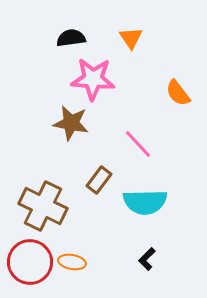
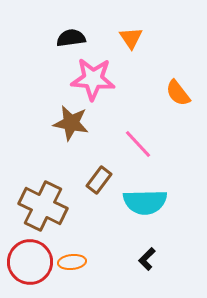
orange ellipse: rotated 16 degrees counterclockwise
